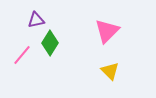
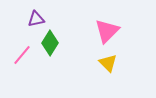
purple triangle: moved 1 px up
yellow triangle: moved 2 px left, 8 px up
